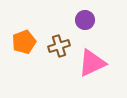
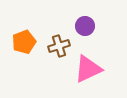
purple circle: moved 6 px down
pink triangle: moved 4 px left, 6 px down
